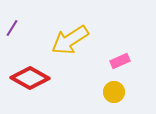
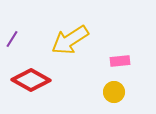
purple line: moved 11 px down
pink rectangle: rotated 18 degrees clockwise
red diamond: moved 1 px right, 2 px down
